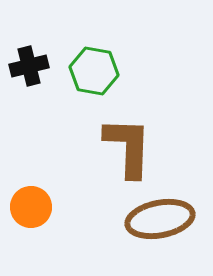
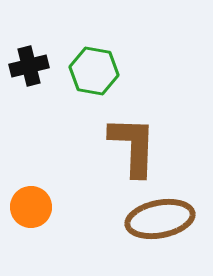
brown L-shape: moved 5 px right, 1 px up
